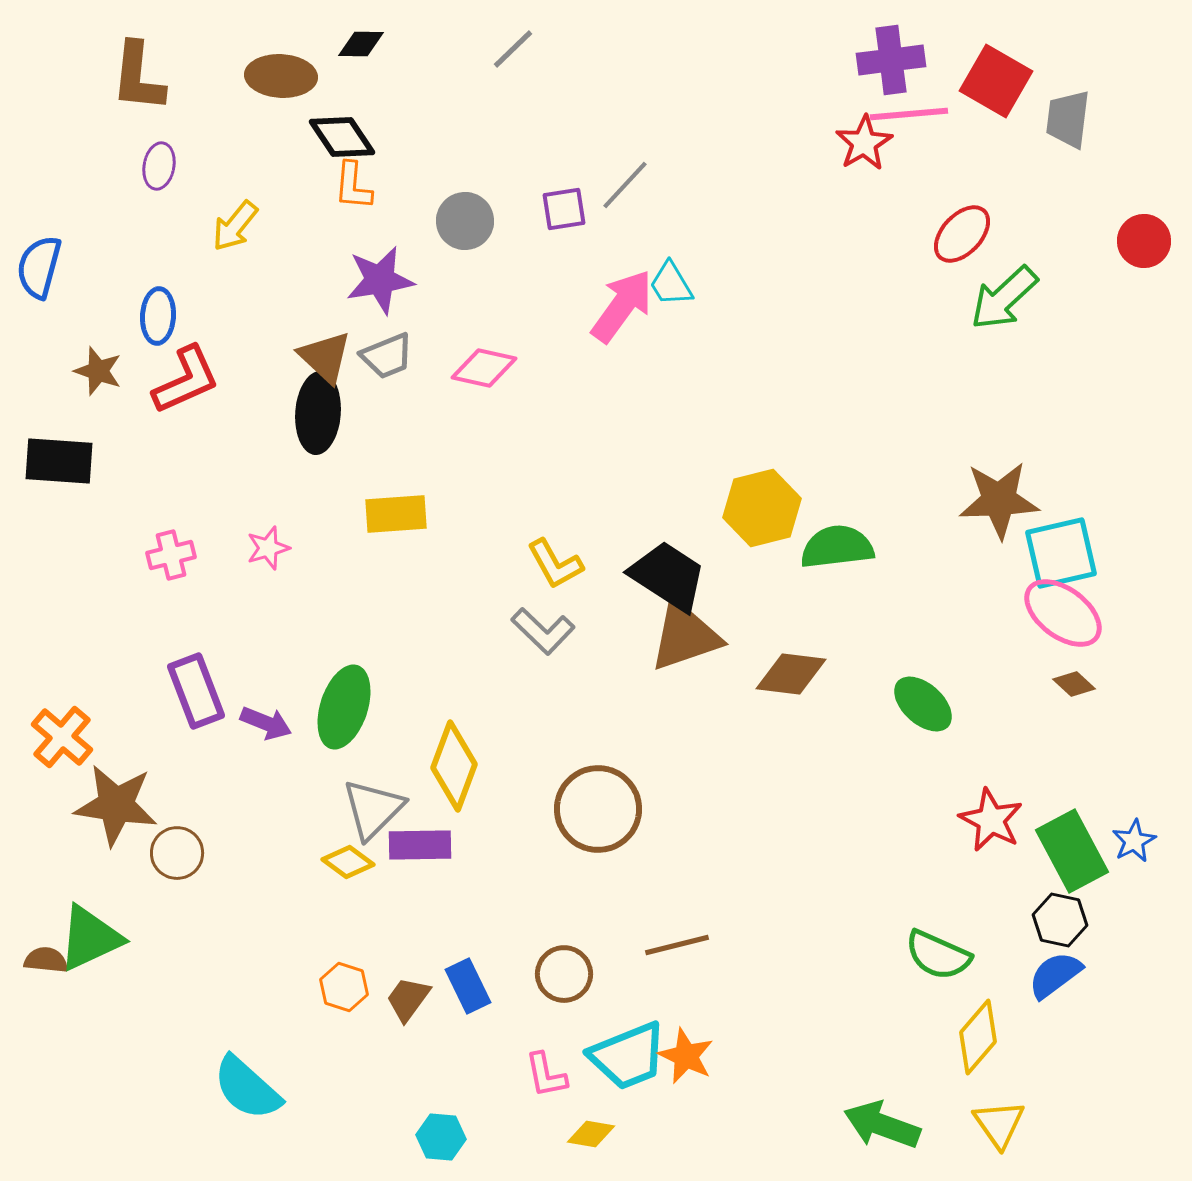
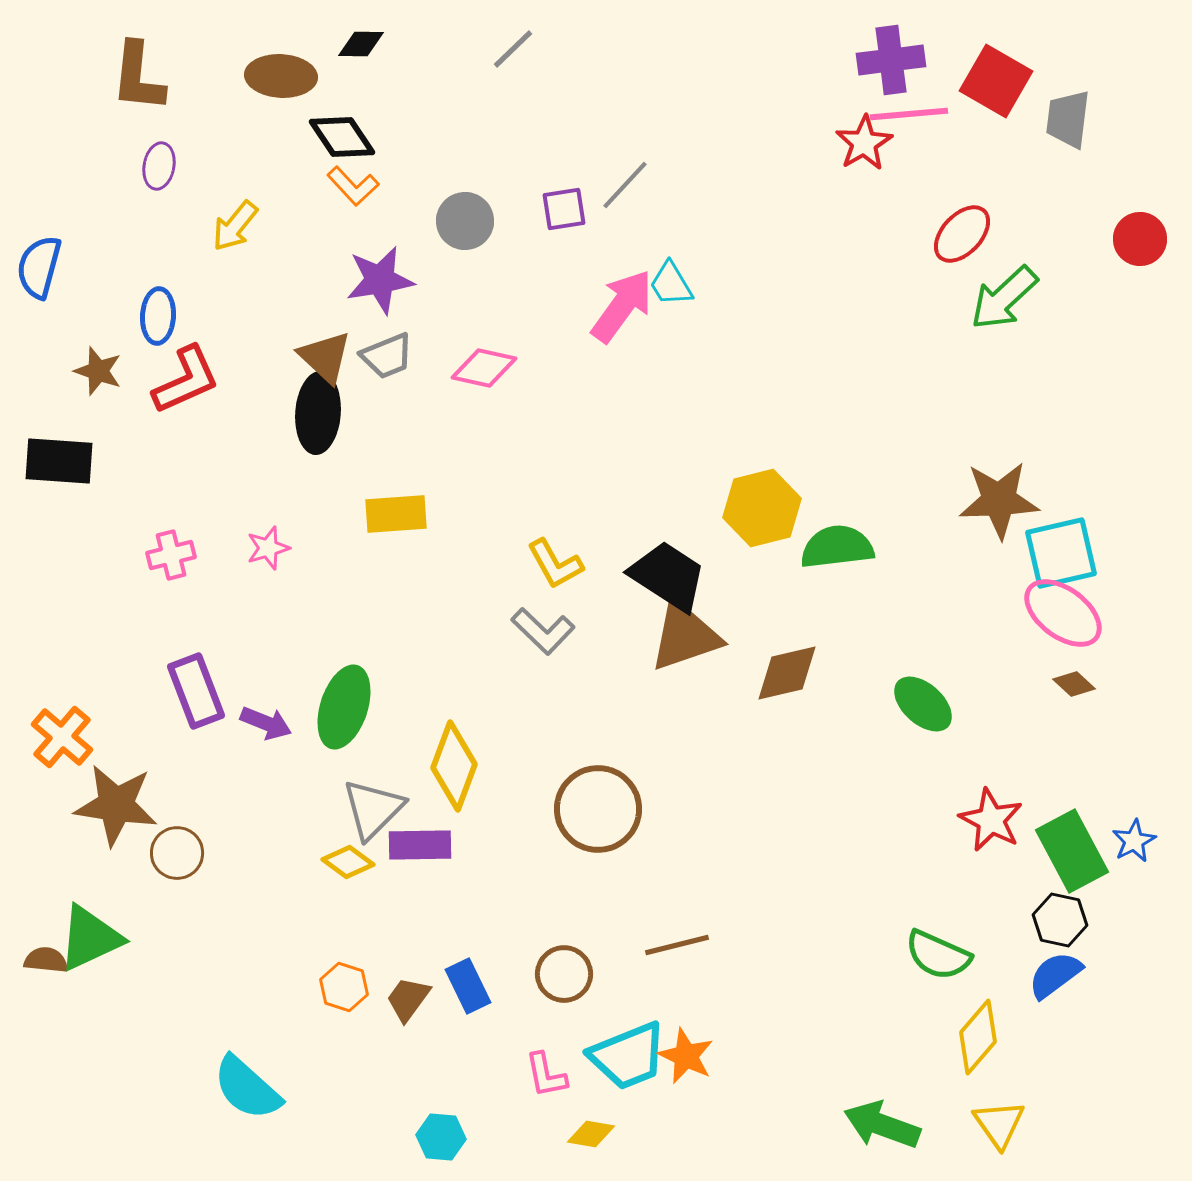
orange L-shape at (353, 186): rotated 48 degrees counterclockwise
red circle at (1144, 241): moved 4 px left, 2 px up
brown diamond at (791, 674): moved 4 px left, 1 px up; rotated 20 degrees counterclockwise
